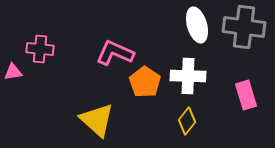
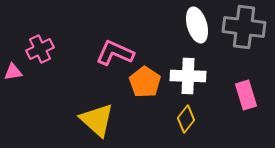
pink cross: rotated 32 degrees counterclockwise
yellow diamond: moved 1 px left, 2 px up
